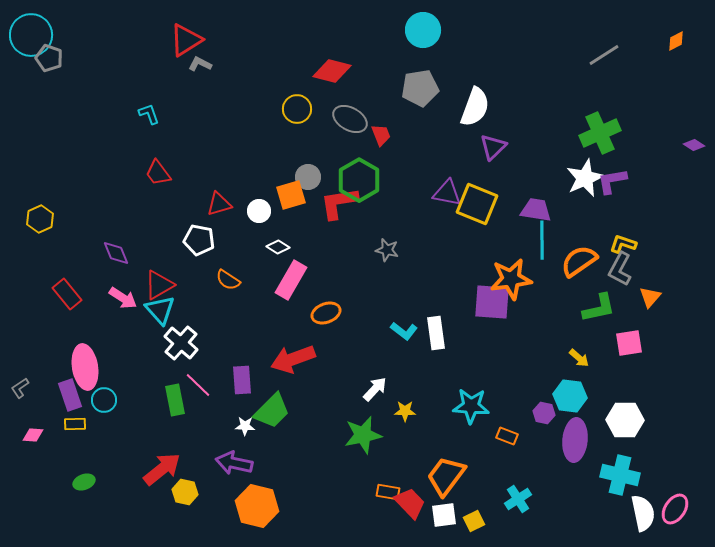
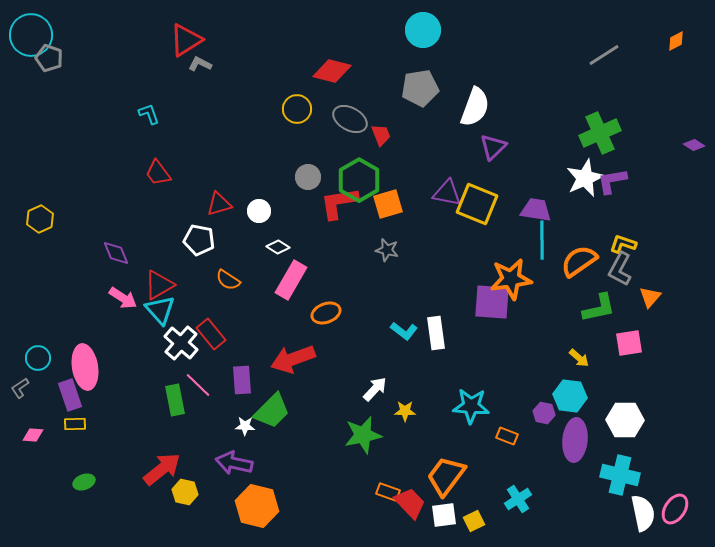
orange square at (291, 195): moved 97 px right, 9 px down
red rectangle at (67, 294): moved 144 px right, 40 px down
cyan circle at (104, 400): moved 66 px left, 42 px up
orange rectangle at (388, 492): rotated 10 degrees clockwise
